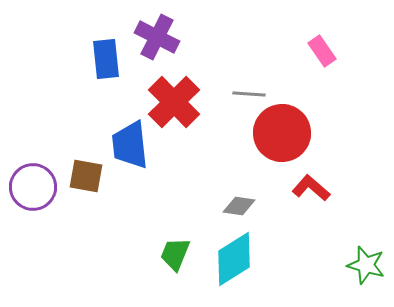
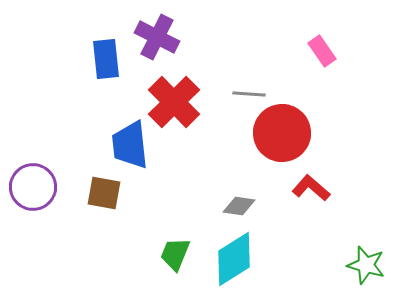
brown square: moved 18 px right, 17 px down
